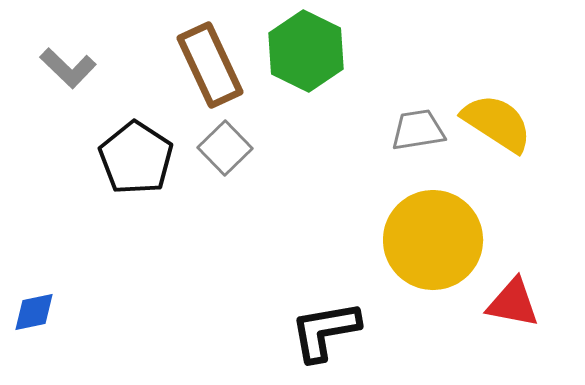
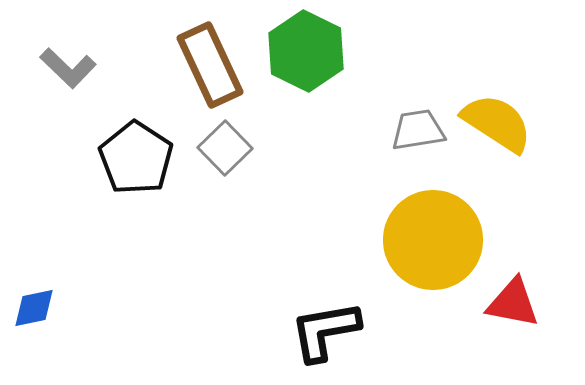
blue diamond: moved 4 px up
